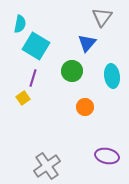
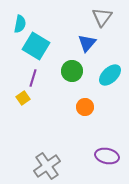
cyan ellipse: moved 2 px left, 1 px up; rotated 55 degrees clockwise
